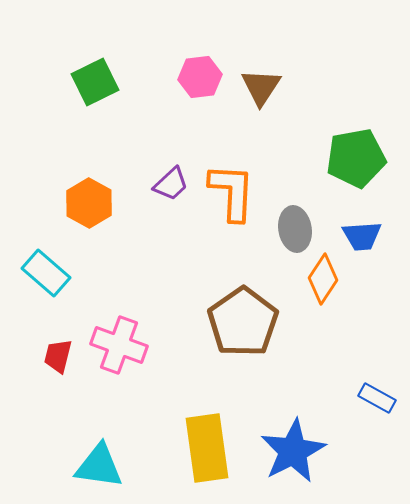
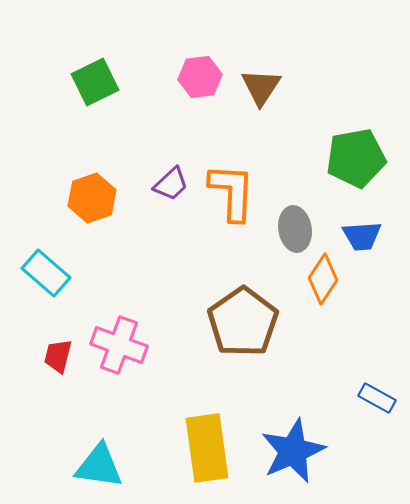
orange hexagon: moved 3 px right, 5 px up; rotated 12 degrees clockwise
blue star: rotated 4 degrees clockwise
